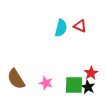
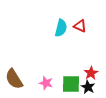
brown semicircle: moved 2 px left
green square: moved 3 px left, 1 px up
